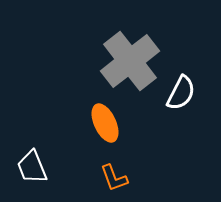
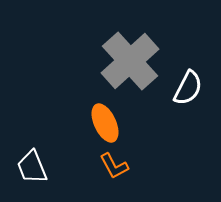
gray cross: rotated 4 degrees counterclockwise
white semicircle: moved 7 px right, 5 px up
orange L-shape: moved 12 px up; rotated 8 degrees counterclockwise
